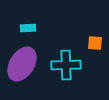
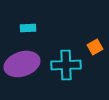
orange square: moved 4 px down; rotated 35 degrees counterclockwise
purple ellipse: rotated 40 degrees clockwise
